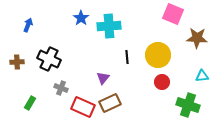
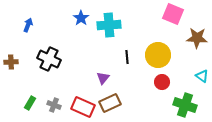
cyan cross: moved 1 px up
brown cross: moved 6 px left
cyan triangle: rotated 40 degrees clockwise
gray cross: moved 7 px left, 17 px down
green cross: moved 3 px left
